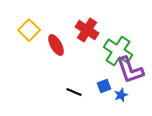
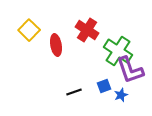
red ellipse: rotated 20 degrees clockwise
black line: rotated 42 degrees counterclockwise
